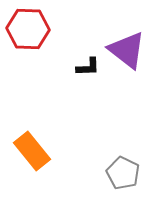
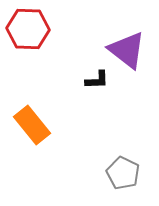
black L-shape: moved 9 px right, 13 px down
orange rectangle: moved 26 px up
